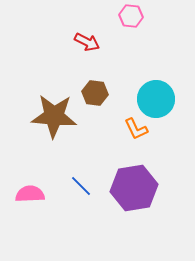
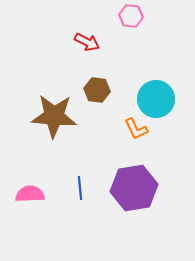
brown hexagon: moved 2 px right, 3 px up
blue line: moved 1 px left, 2 px down; rotated 40 degrees clockwise
